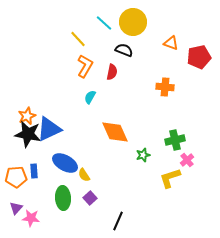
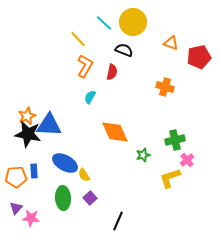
orange cross: rotated 12 degrees clockwise
blue triangle: moved 4 px up; rotated 28 degrees clockwise
